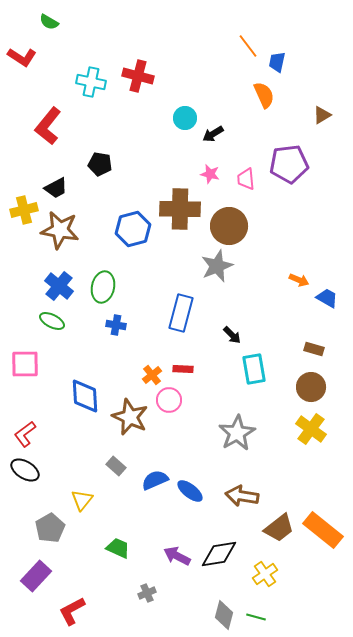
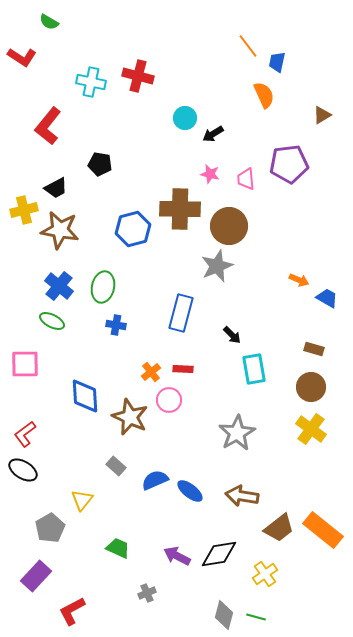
orange cross at (152, 375): moved 1 px left, 3 px up
black ellipse at (25, 470): moved 2 px left
